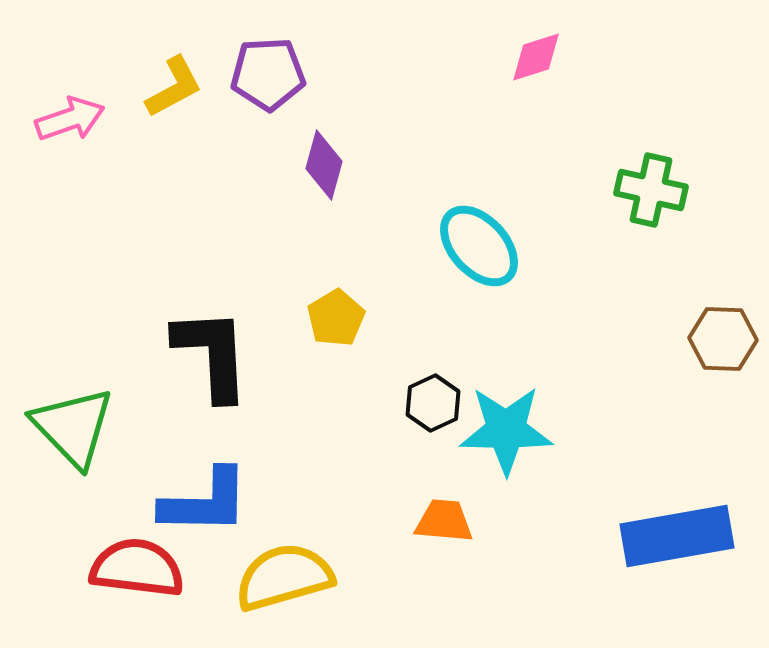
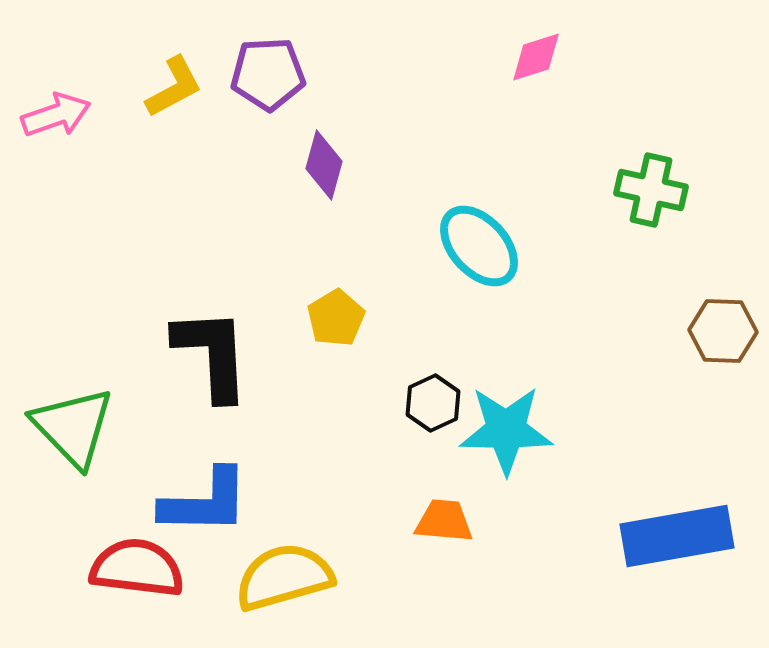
pink arrow: moved 14 px left, 4 px up
brown hexagon: moved 8 px up
